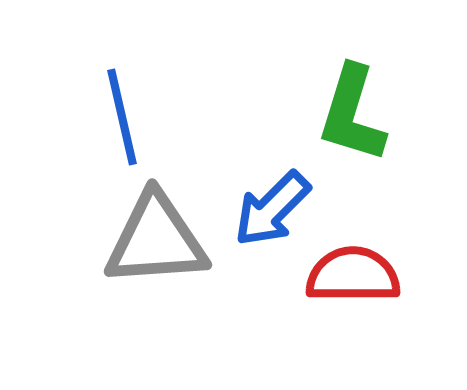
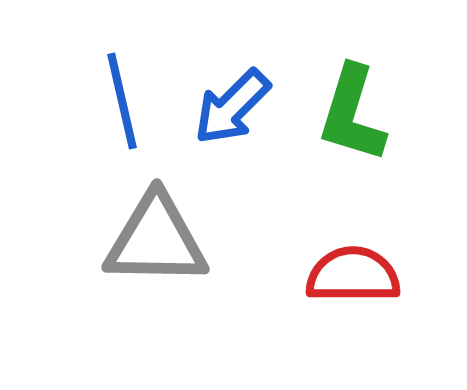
blue line: moved 16 px up
blue arrow: moved 40 px left, 102 px up
gray triangle: rotated 5 degrees clockwise
